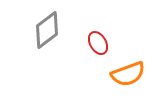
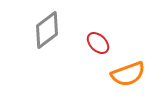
red ellipse: rotated 15 degrees counterclockwise
